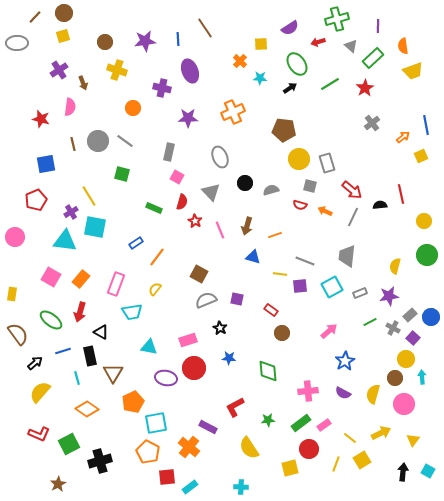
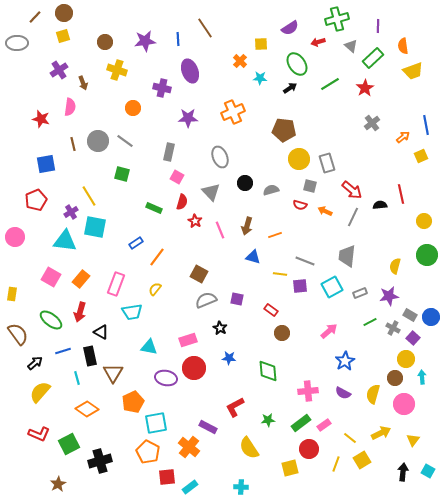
gray rectangle at (410, 315): rotated 72 degrees clockwise
